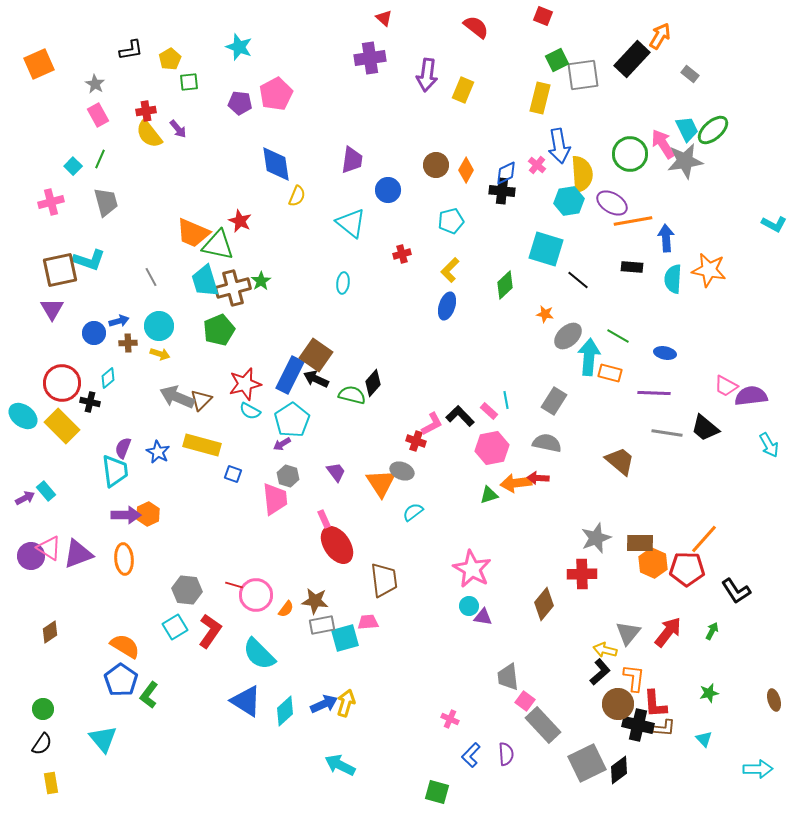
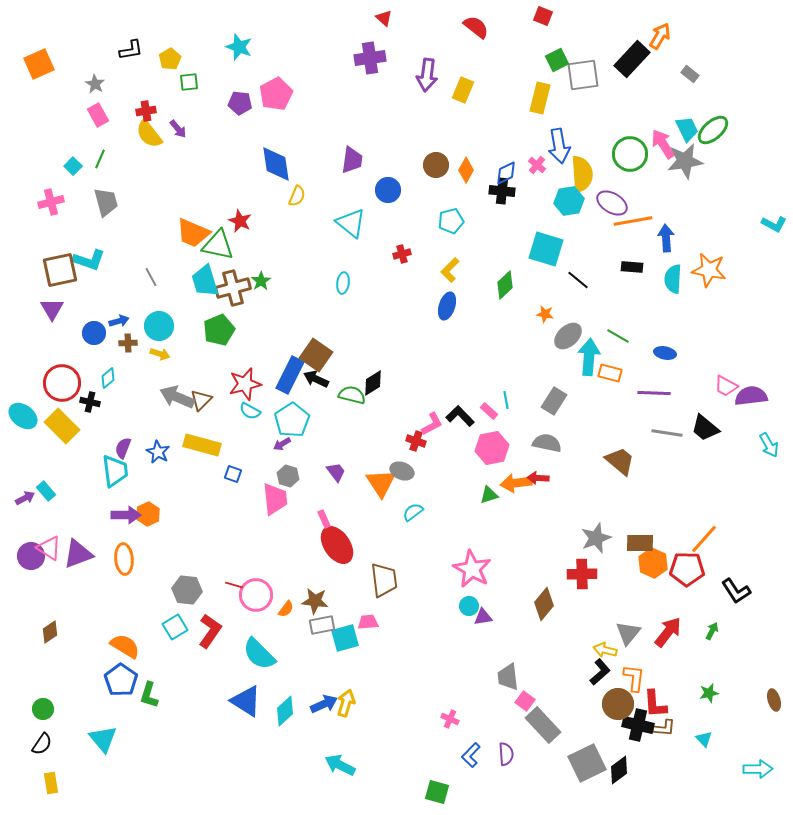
black diamond at (373, 383): rotated 16 degrees clockwise
purple triangle at (483, 617): rotated 18 degrees counterclockwise
green L-shape at (149, 695): rotated 20 degrees counterclockwise
